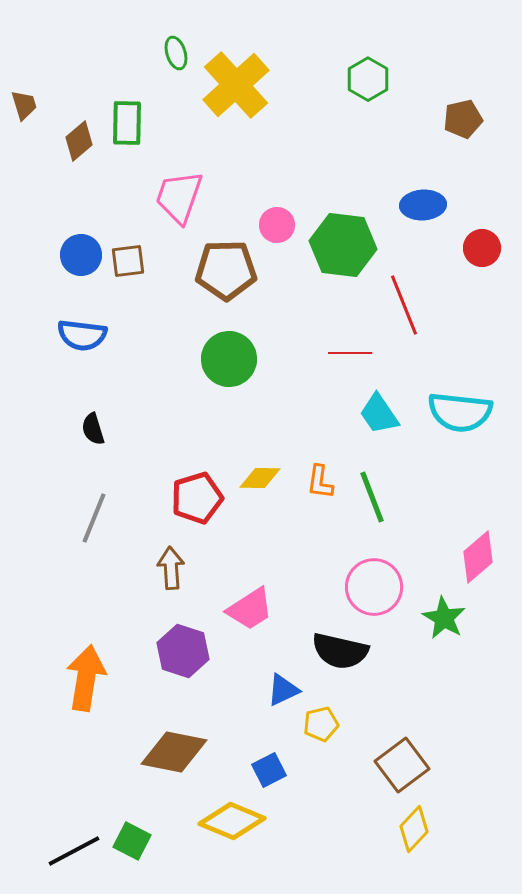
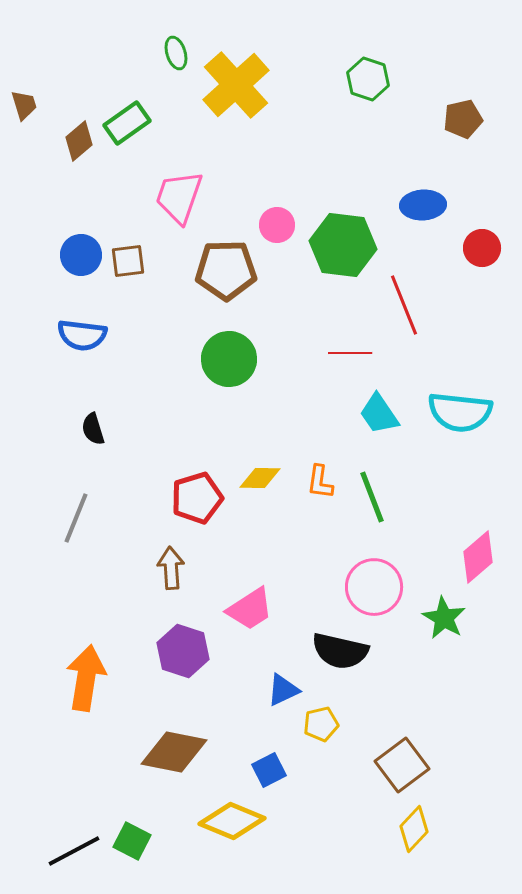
green hexagon at (368, 79): rotated 12 degrees counterclockwise
green rectangle at (127, 123): rotated 54 degrees clockwise
gray line at (94, 518): moved 18 px left
